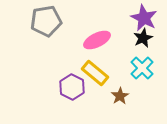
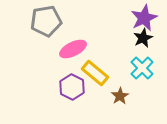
purple star: rotated 20 degrees clockwise
pink ellipse: moved 24 px left, 9 px down
